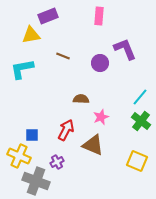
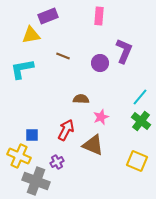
purple L-shape: moved 1 px left, 2 px down; rotated 45 degrees clockwise
